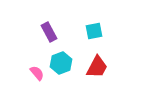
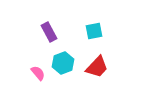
cyan hexagon: moved 2 px right
red trapezoid: rotated 15 degrees clockwise
pink semicircle: moved 1 px right
